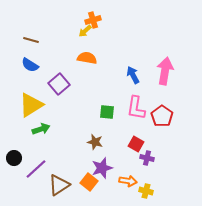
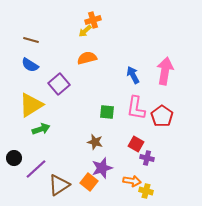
orange semicircle: rotated 24 degrees counterclockwise
orange arrow: moved 4 px right
